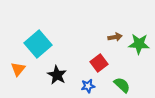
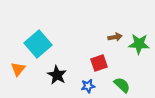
red square: rotated 18 degrees clockwise
